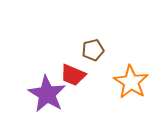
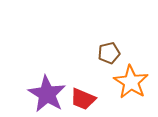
brown pentagon: moved 16 px right, 3 px down
red trapezoid: moved 10 px right, 24 px down
